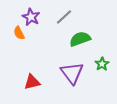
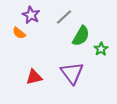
purple star: moved 2 px up
orange semicircle: rotated 24 degrees counterclockwise
green semicircle: moved 1 px right, 3 px up; rotated 140 degrees clockwise
green star: moved 1 px left, 15 px up
red triangle: moved 2 px right, 5 px up
